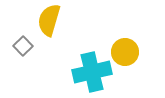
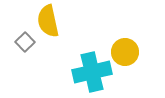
yellow semicircle: moved 1 px left, 1 px down; rotated 28 degrees counterclockwise
gray square: moved 2 px right, 4 px up
